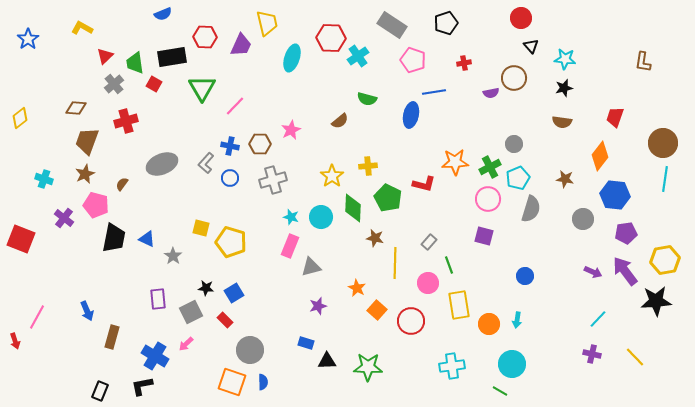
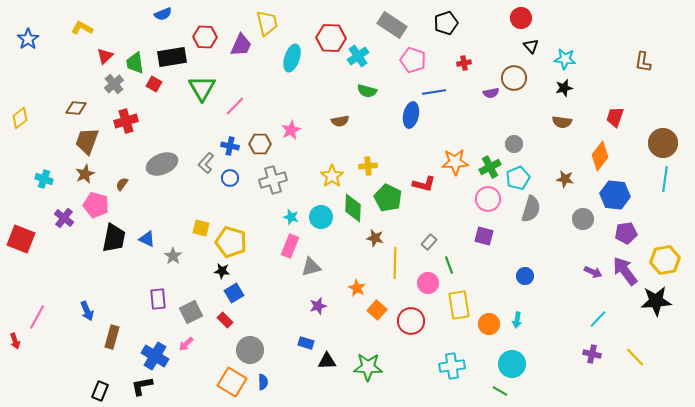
green semicircle at (367, 99): moved 8 px up
brown semicircle at (340, 121): rotated 30 degrees clockwise
black star at (206, 288): moved 16 px right, 17 px up
orange square at (232, 382): rotated 12 degrees clockwise
